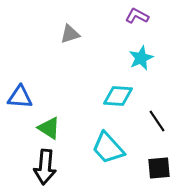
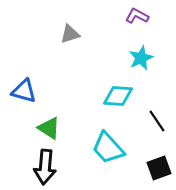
blue triangle: moved 4 px right, 6 px up; rotated 12 degrees clockwise
black square: rotated 15 degrees counterclockwise
